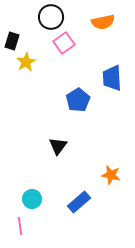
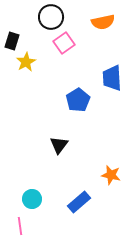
black triangle: moved 1 px right, 1 px up
